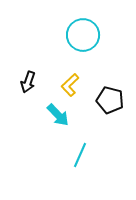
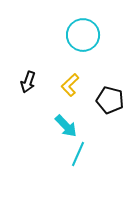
cyan arrow: moved 8 px right, 11 px down
cyan line: moved 2 px left, 1 px up
